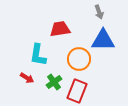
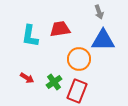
cyan L-shape: moved 8 px left, 19 px up
